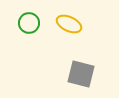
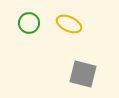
gray square: moved 2 px right
